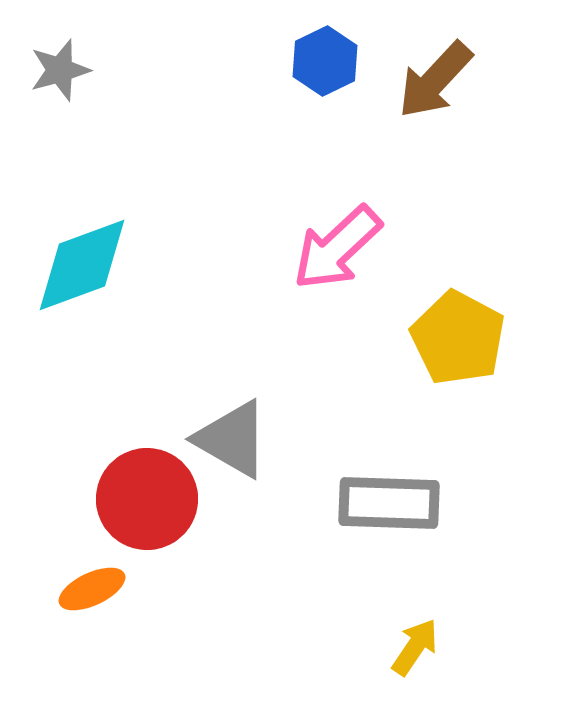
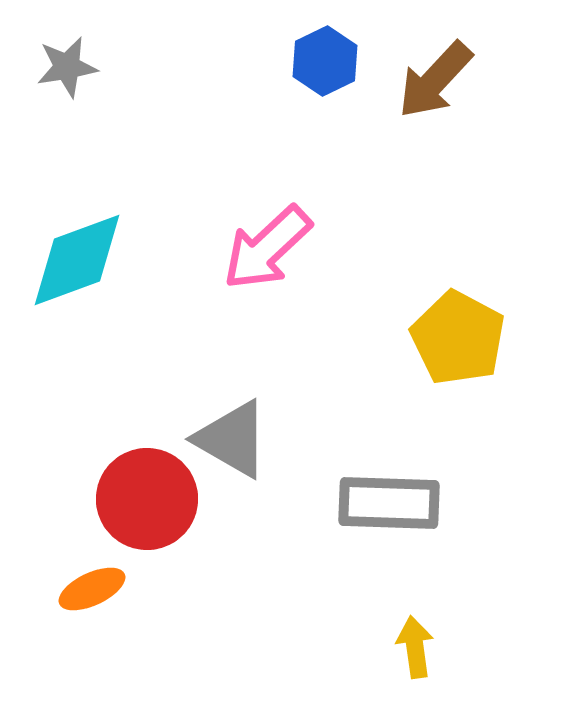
gray star: moved 7 px right, 3 px up; rotated 6 degrees clockwise
pink arrow: moved 70 px left
cyan diamond: moved 5 px left, 5 px up
yellow arrow: rotated 42 degrees counterclockwise
